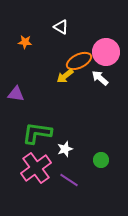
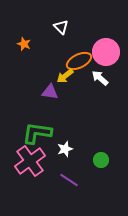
white triangle: rotated 14 degrees clockwise
orange star: moved 1 px left, 2 px down; rotated 16 degrees clockwise
purple triangle: moved 34 px right, 2 px up
pink cross: moved 6 px left, 7 px up
